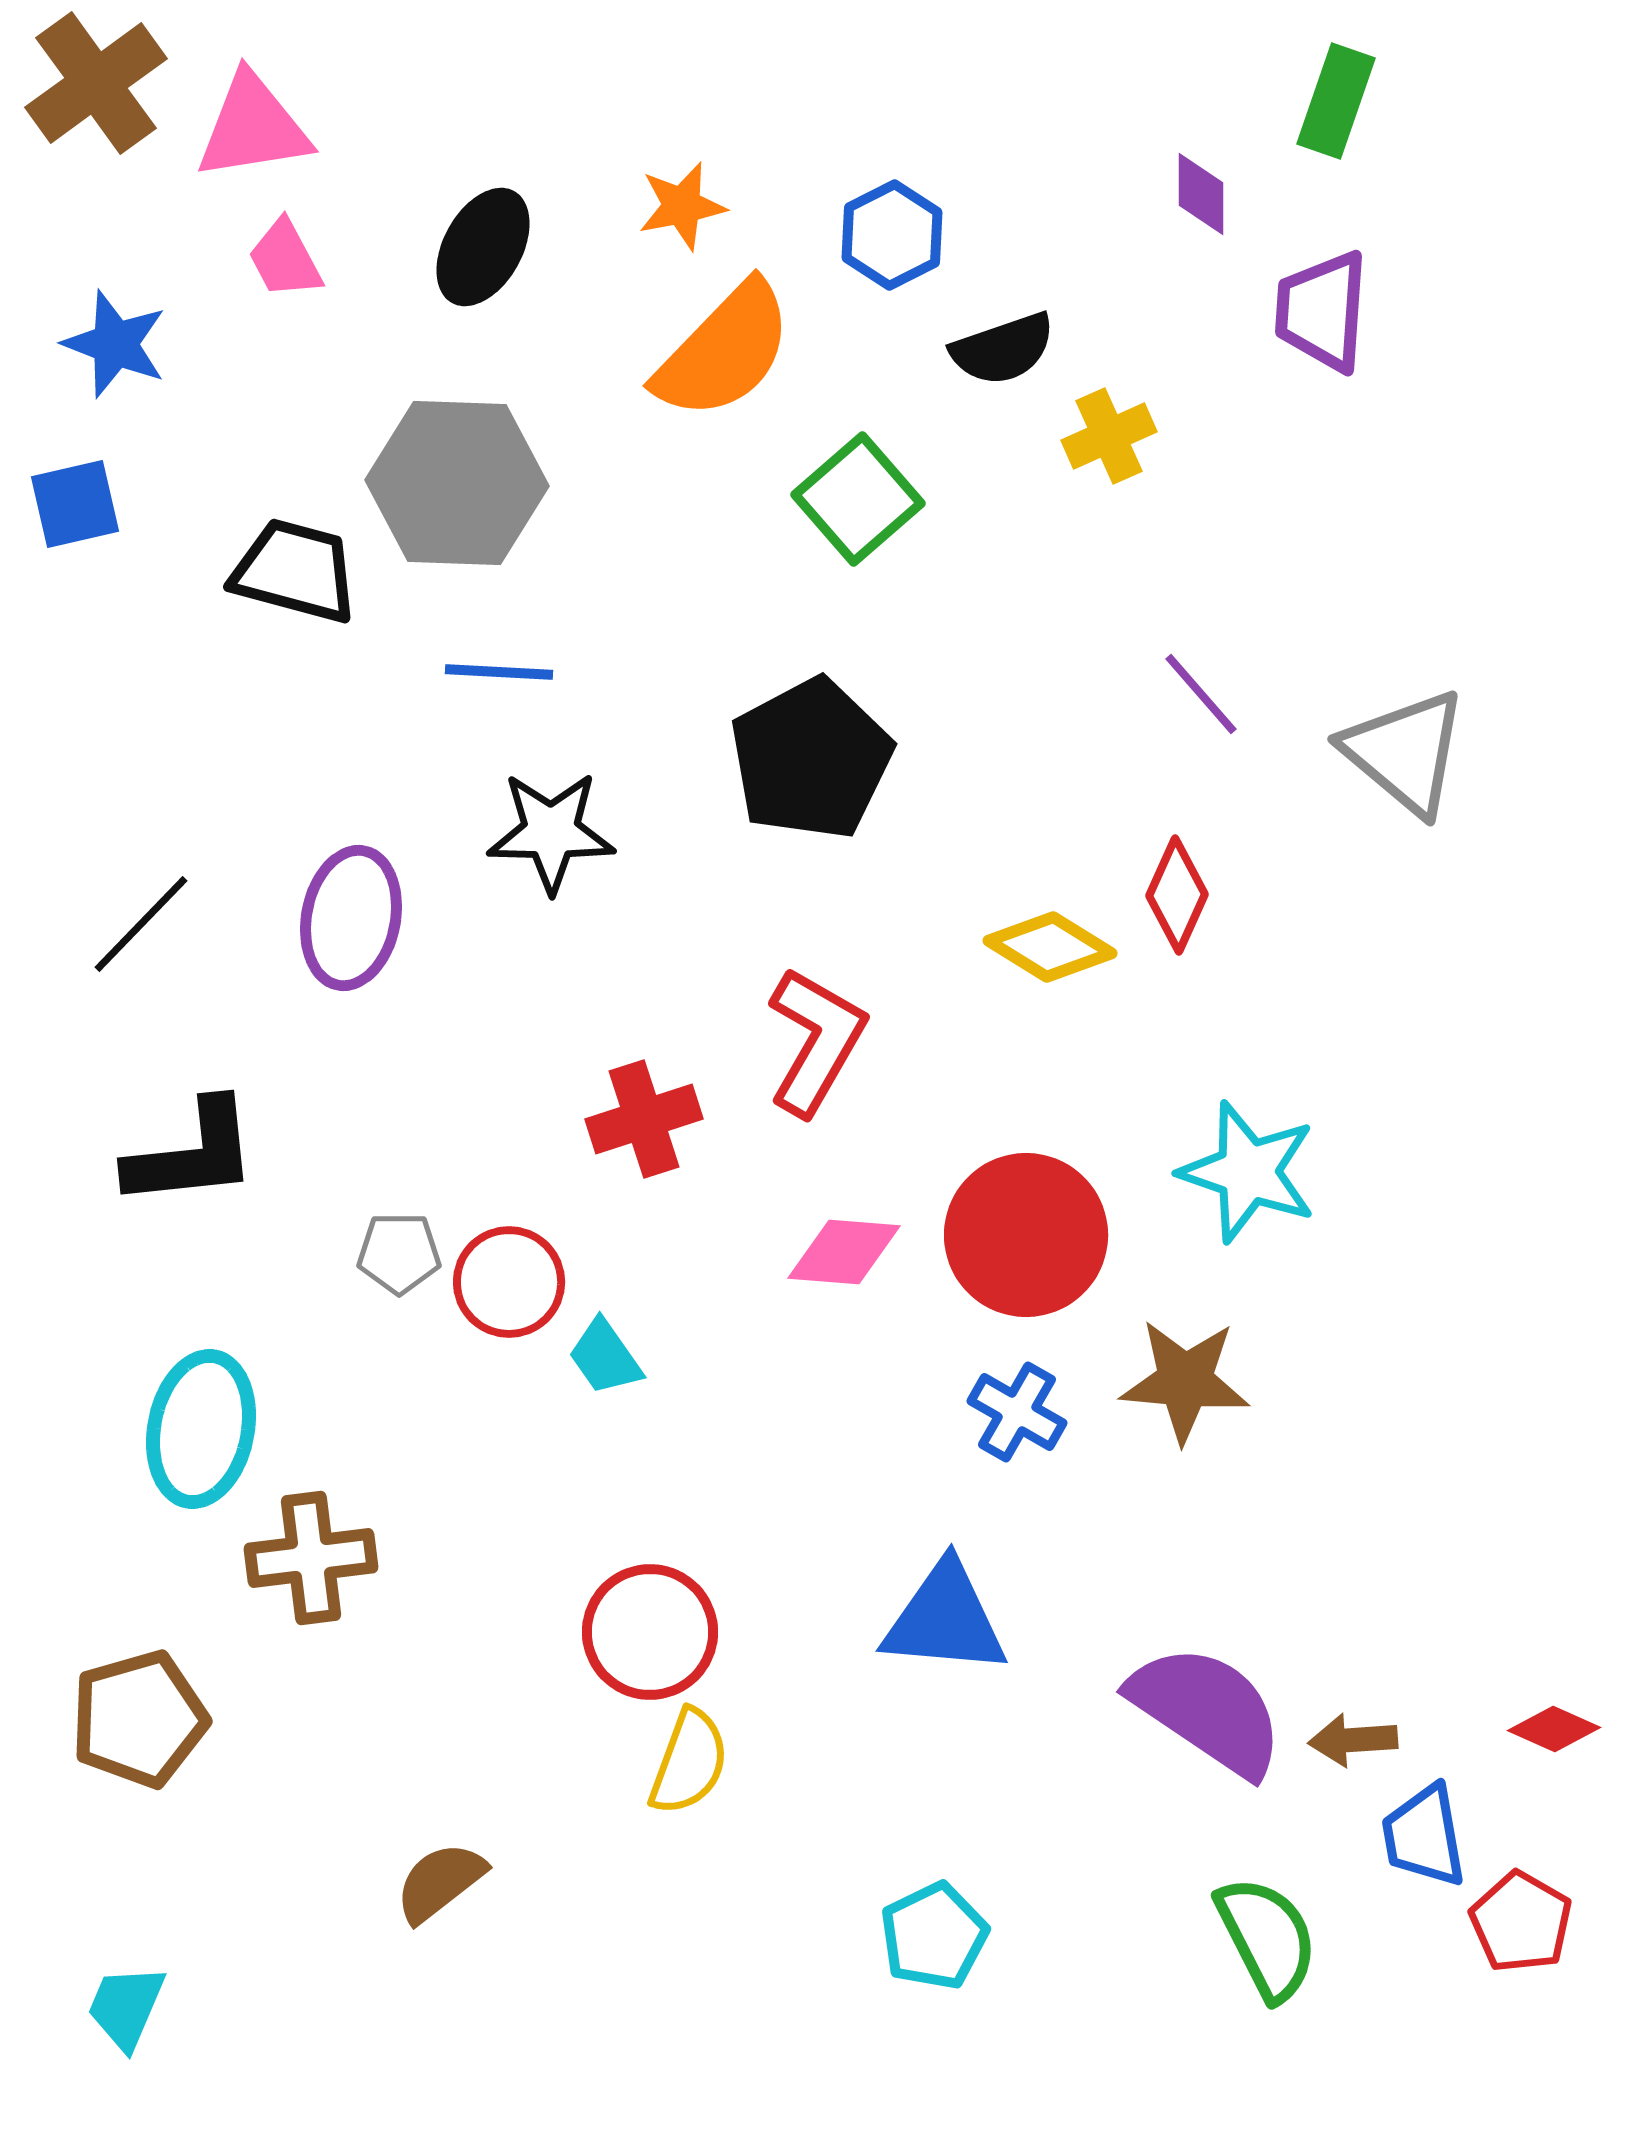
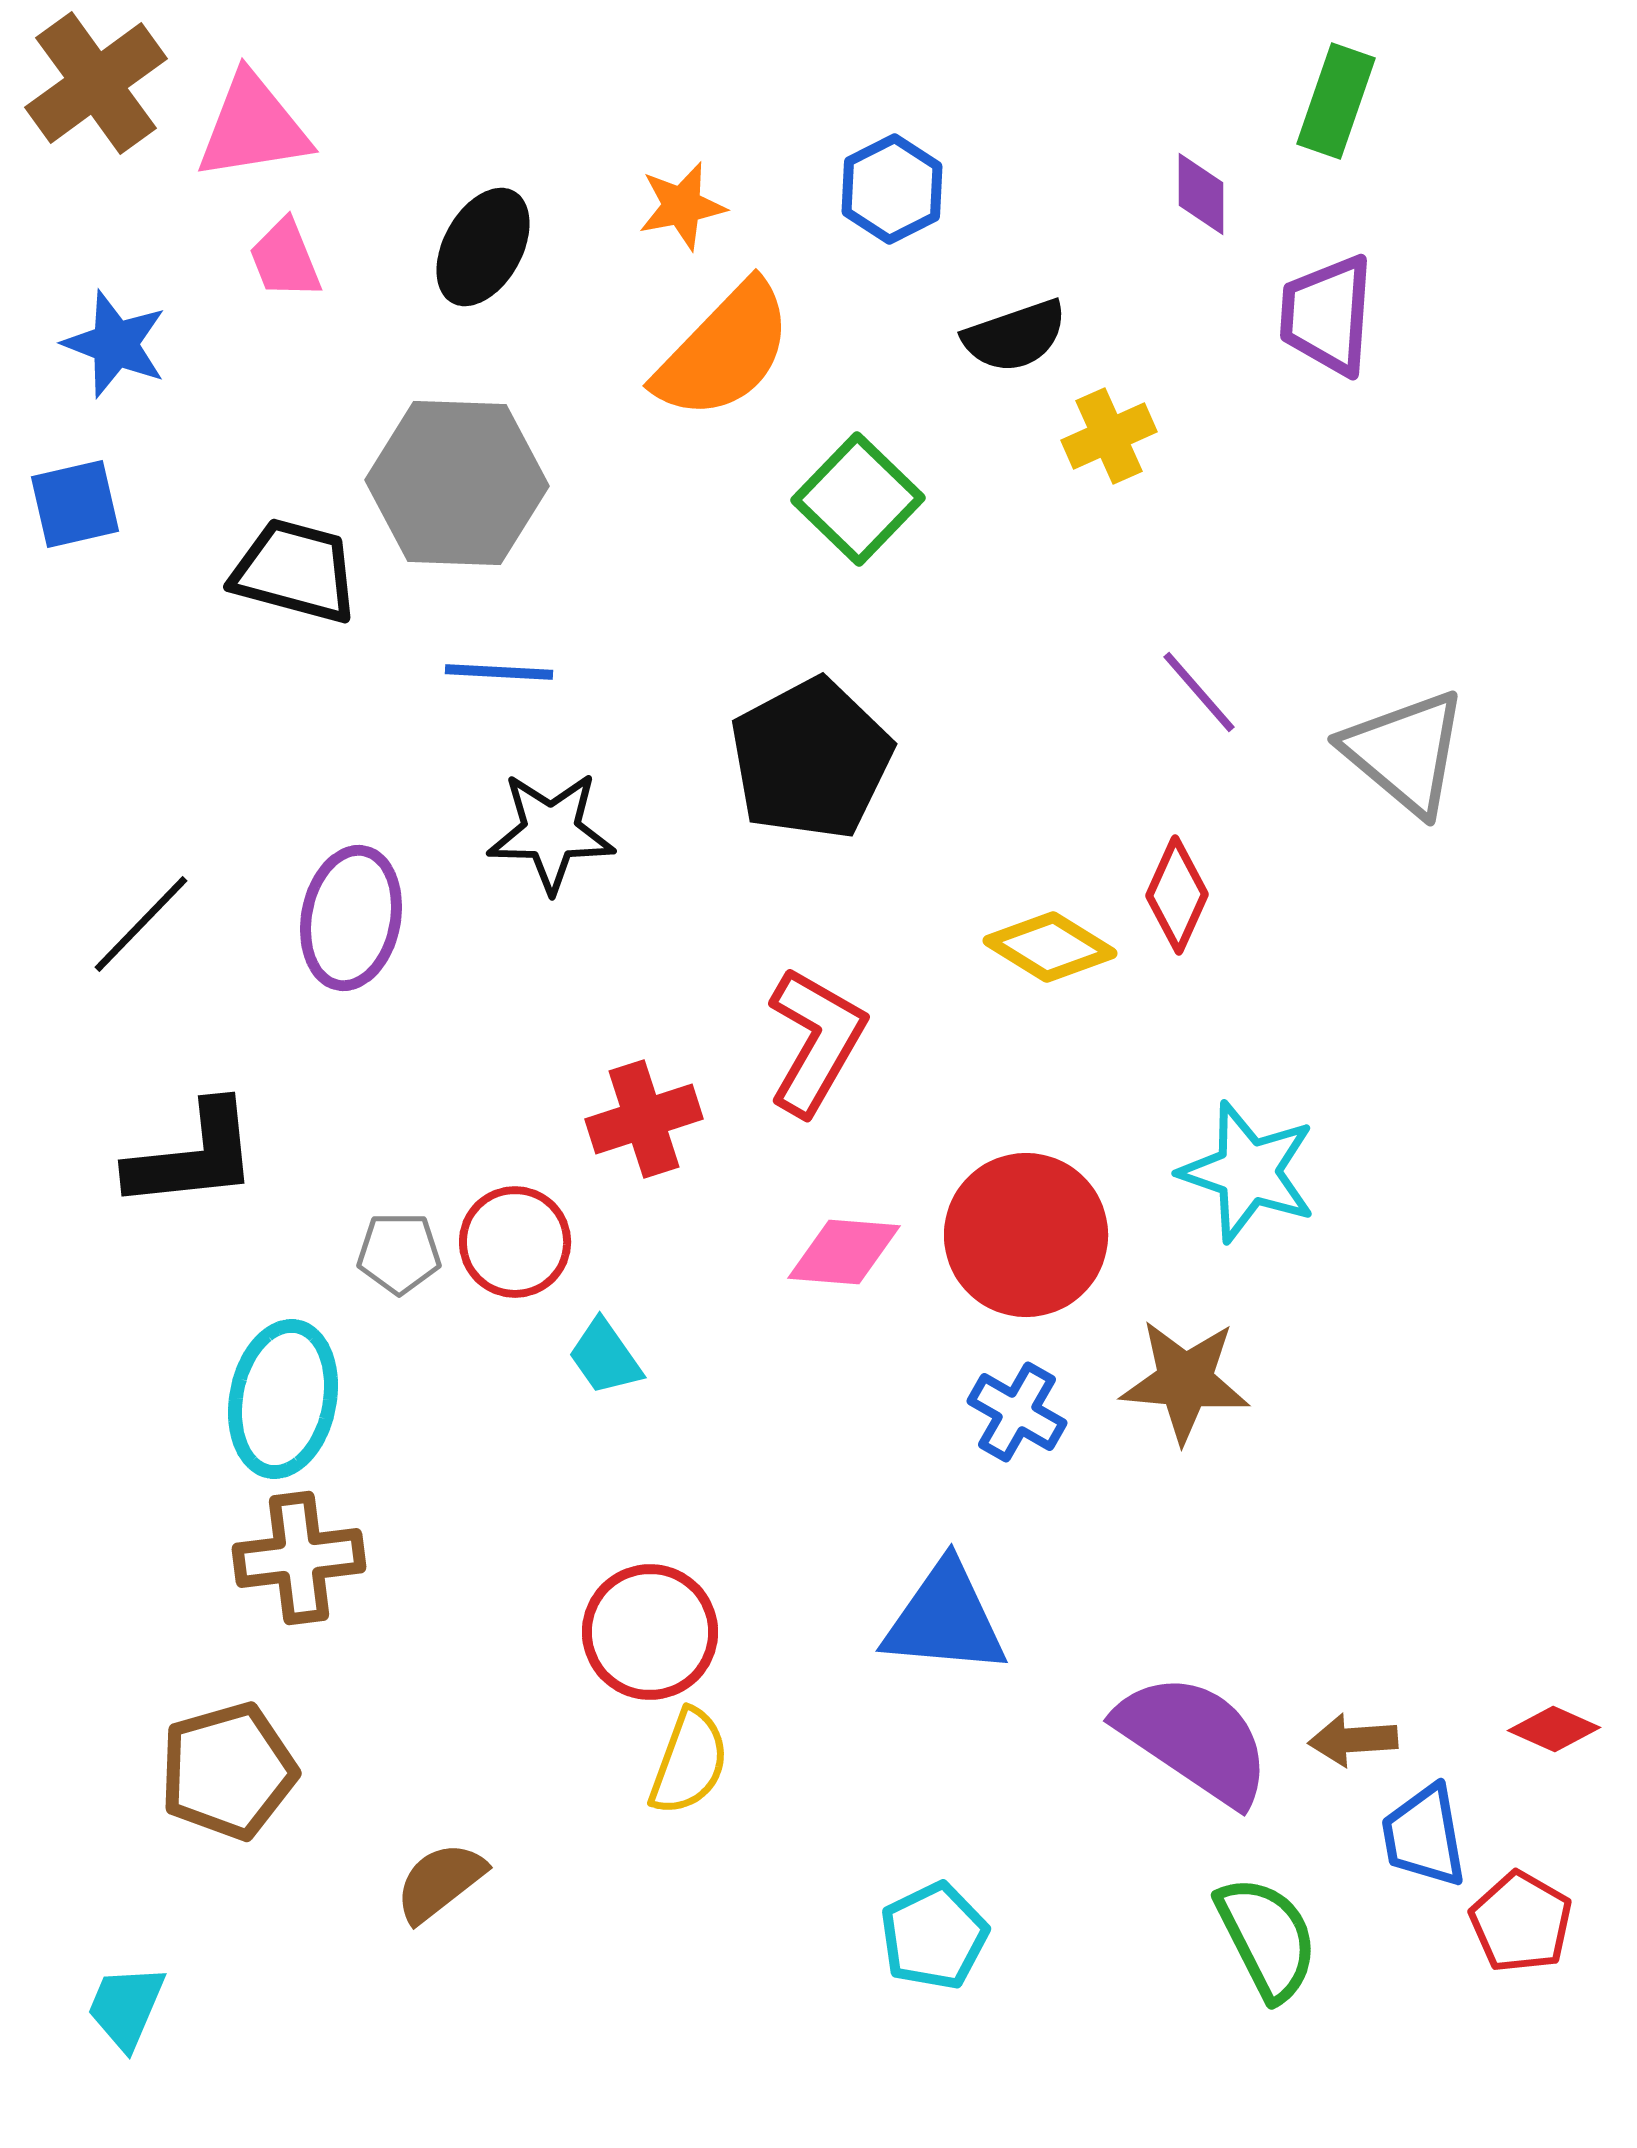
blue hexagon at (892, 235): moved 46 px up
pink trapezoid at (285, 259): rotated 6 degrees clockwise
purple trapezoid at (1322, 311): moved 5 px right, 4 px down
black semicircle at (1003, 349): moved 12 px right, 13 px up
green square at (858, 499): rotated 5 degrees counterclockwise
purple line at (1201, 694): moved 2 px left, 2 px up
black L-shape at (192, 1154): moved 1 px right, 2 px down
red circle at (509, 1282): moved 6 px right, 40 px up
cyan ellipse at (201, 1429): moved 82 px right, 30 px up
brown cross at (311, 1558): moved 12 px left
purple semicircle at (1207, 1710): moved 13 px left, 29 px down
brown pentagon at (139, 1719): moved 89 px right, 52 px down
